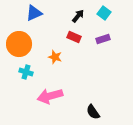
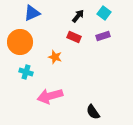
blue triangle: moved 2 px left
purple rectangle: moved 3 px up
orange circle: moved 1 px right, 2 px up
